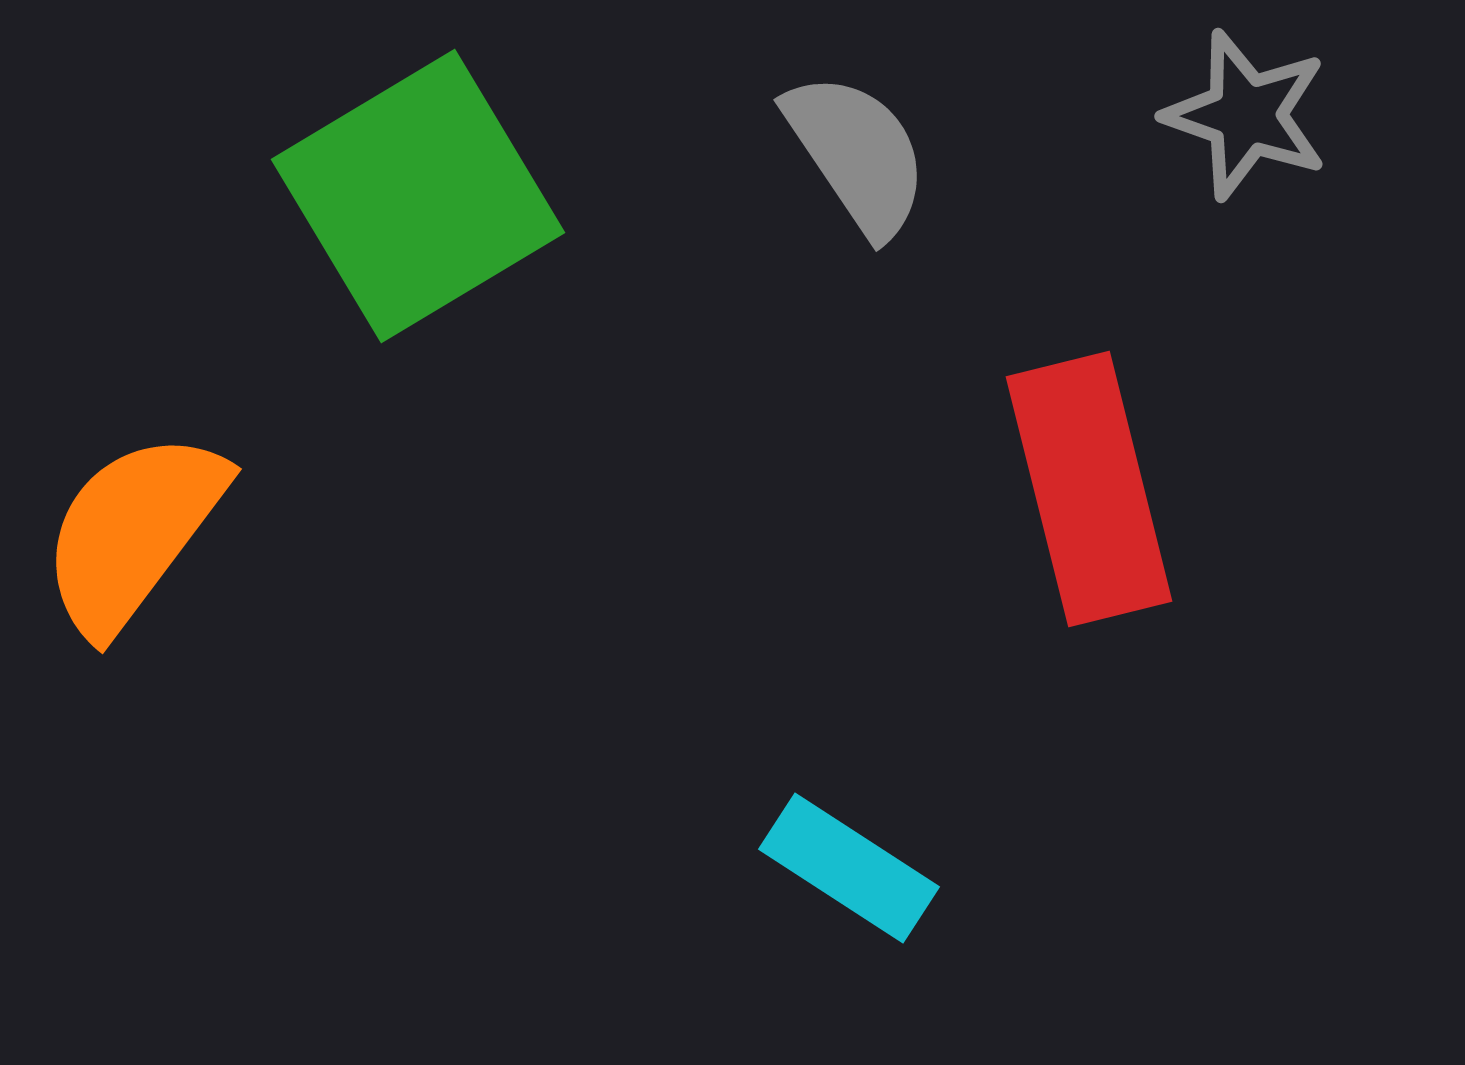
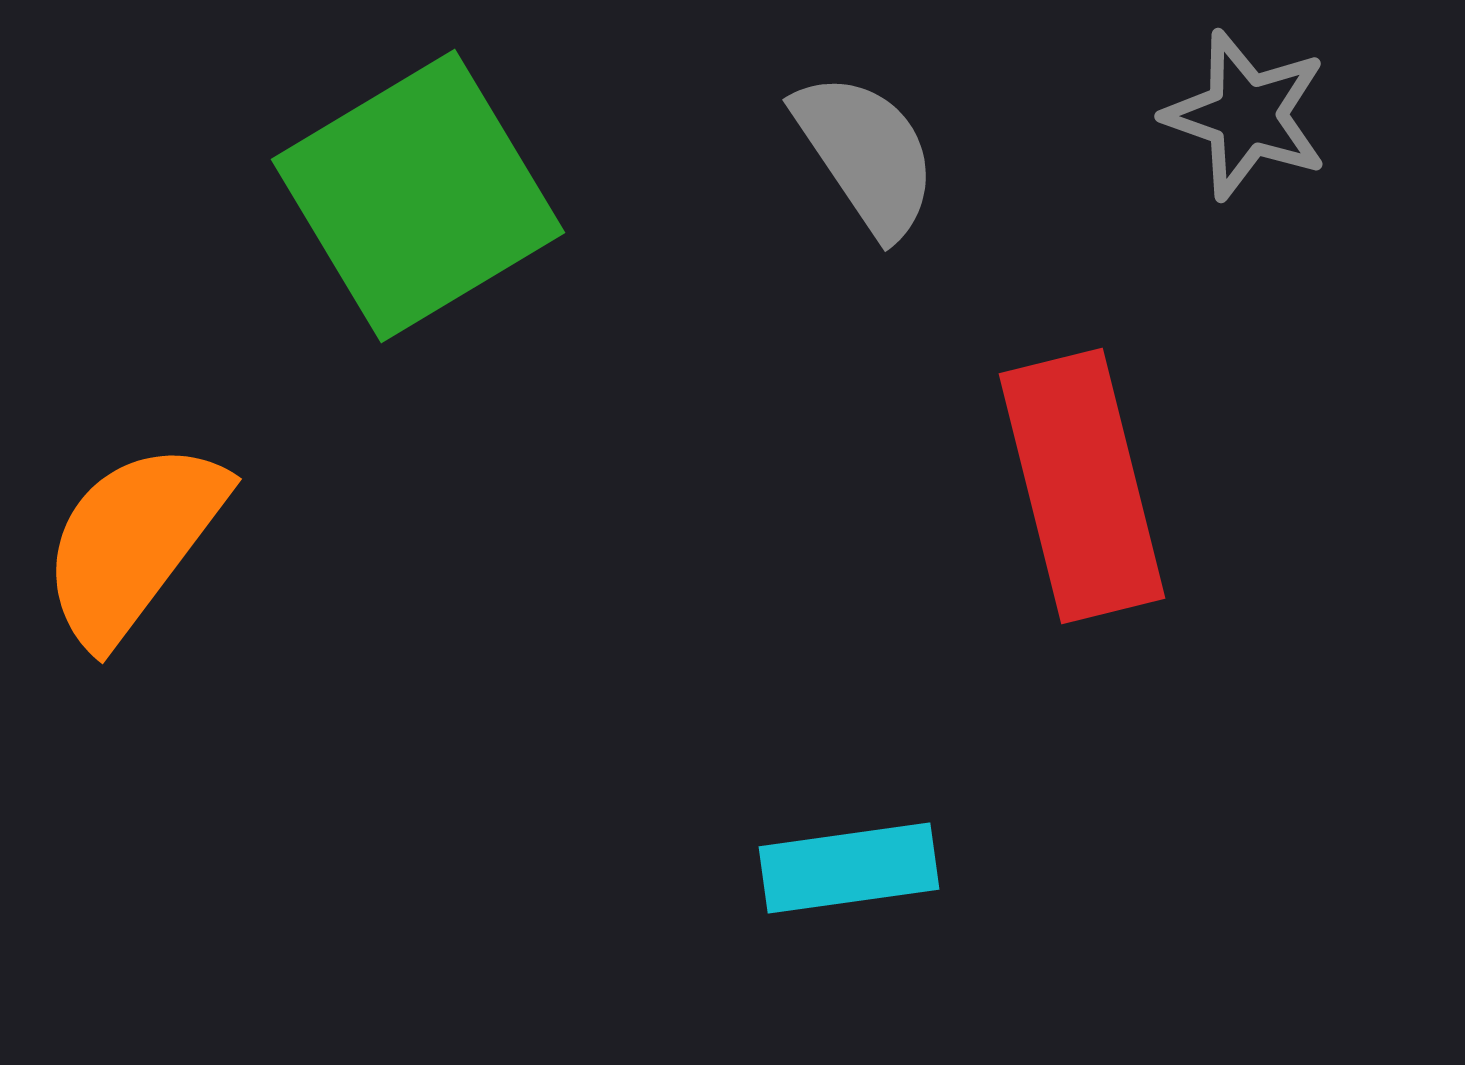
gray semicircle: moved 9 px right
red rectangle: moved 7 px left, 3 px up
orange semicircle: moved 10 px down
cyan rectangle: rotated 41 degrees counterclockwise
